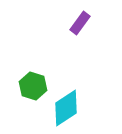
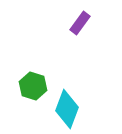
cyan diamond: moved 1 px right, 1 px down; rotated 36 degrees counterclockwise
